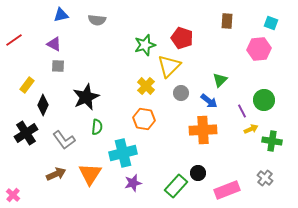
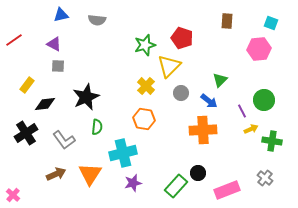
black diamond: moved 2 px right, 1 px up; rotated 60 degrees clockwise
